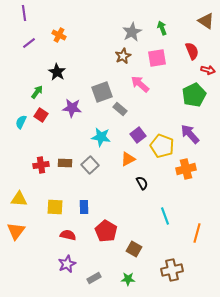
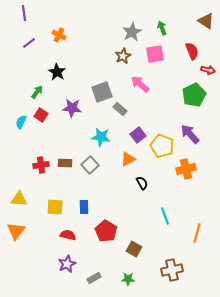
pink square at (157, 58): moved 2 px left, 4 px up
